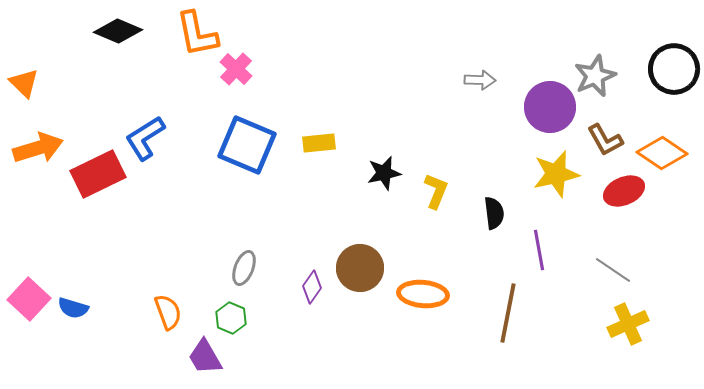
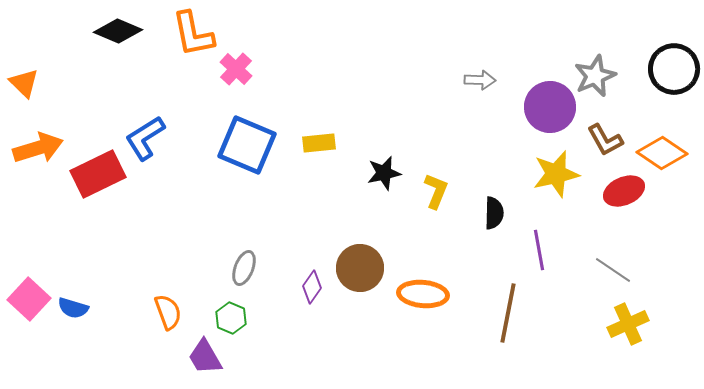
orange L-shape: moved 4 px left
black semicircle: rotated 8 degrees clockwise
